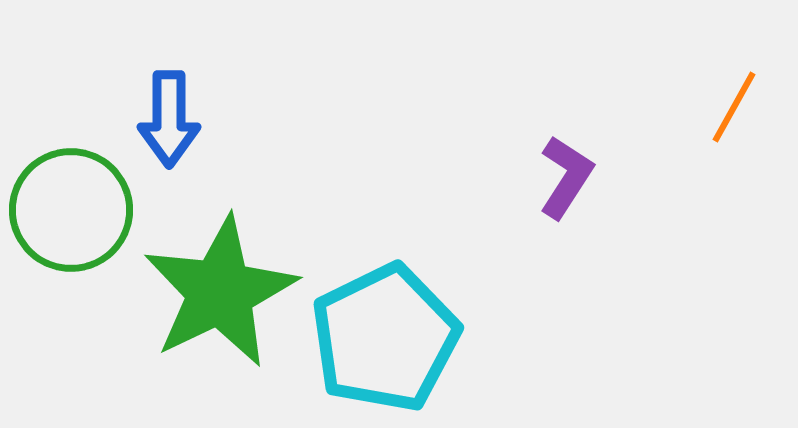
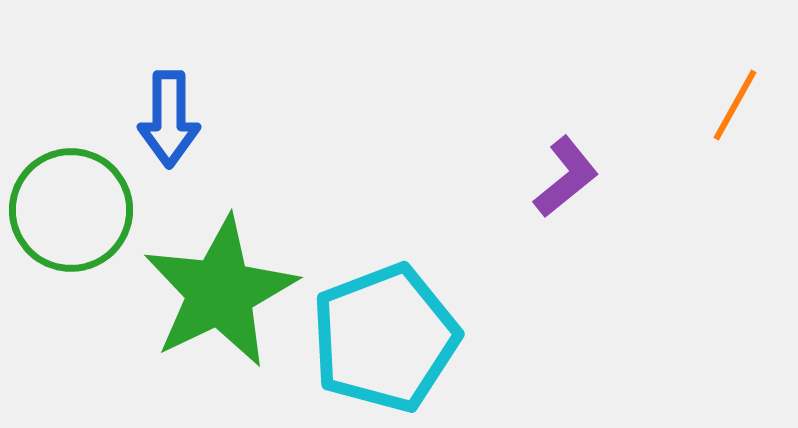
orange line: moved 1 px right, 2 px up
purple L-shape: rotated 18 degrees clockwise
cyan pentagon: rotated 5 degrees clockwise
